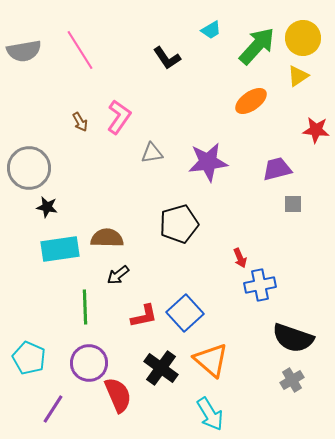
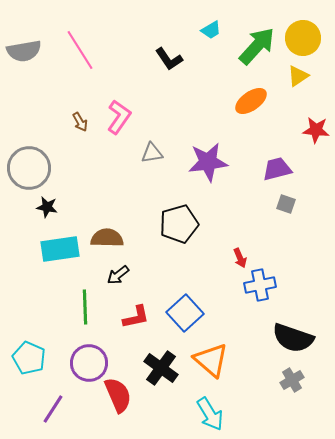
black L-shape: moved 2 px right, 1 px down
gray square: moved 7 px left; rotated 18 degrees clockwise
red L-shape: moved 8 px left, 1 px down
